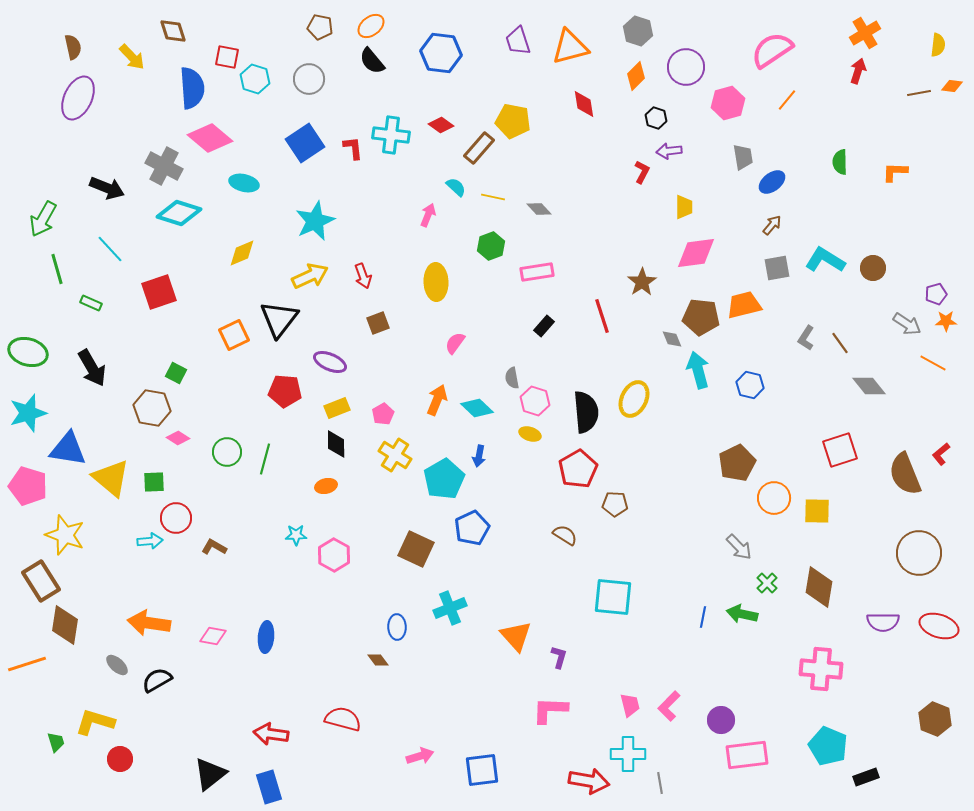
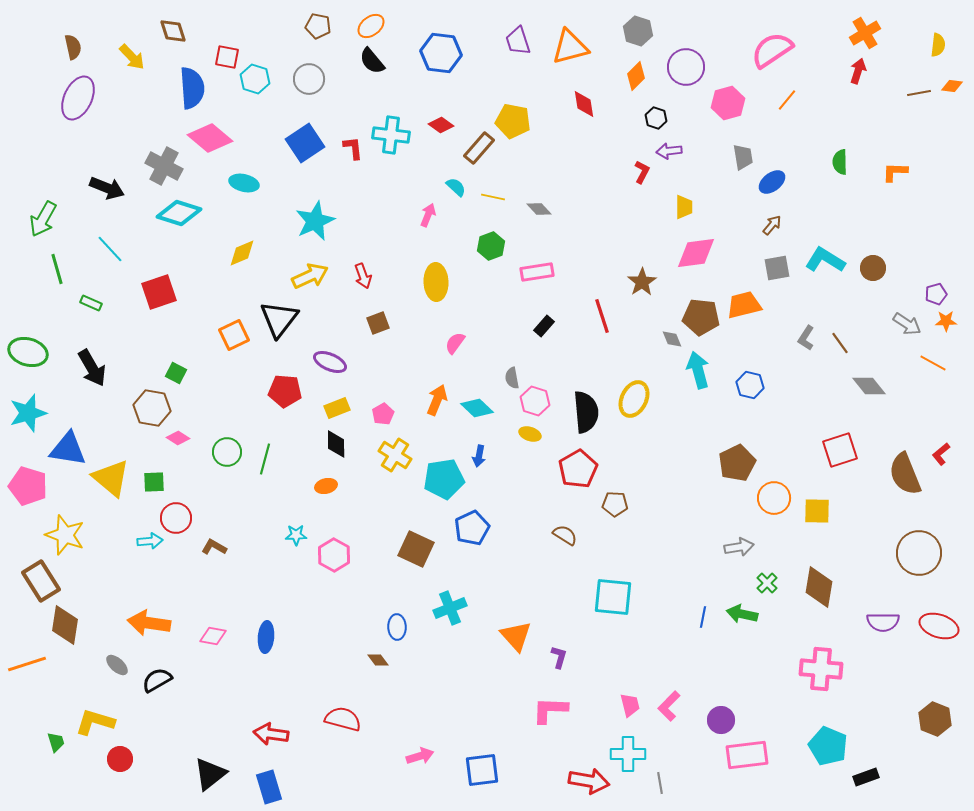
brown pentagon at (320, 27): moved 2 px left, 1 px up
cyan pentagon at (444, 479): rotated 21 degrees clockwise
gray arrow at (739, 547): rotated 56 degrees counterclockwise
